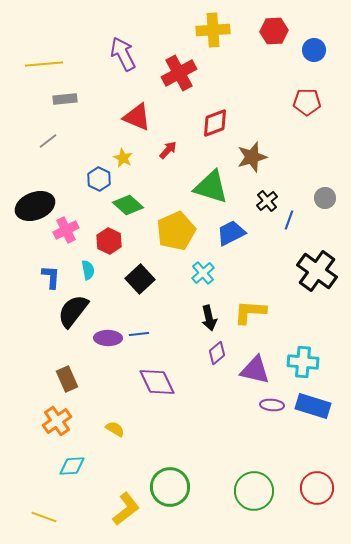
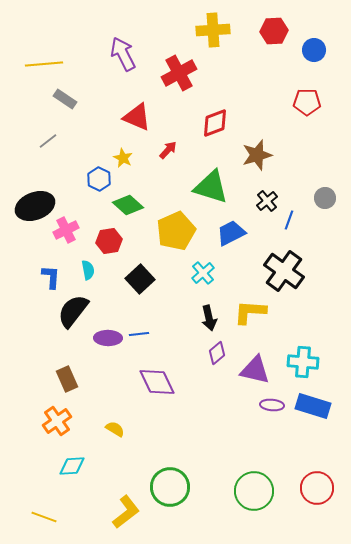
gray rectangle at (65, 99): rotated 40 degrees clockwise
brown star at (252, 157): moved 5 px right, 2 px up
red hexagon at (109, 241): rotated 25 degrees clockwise
black cross at (317, 271): moved 33 px left
yellow L-shape at (126, 509): moved 3 px down
